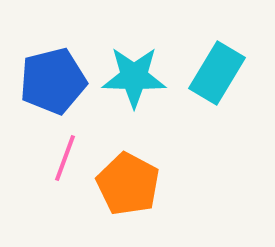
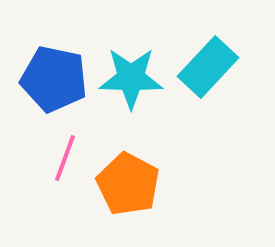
cyan rectangle: moved 9 px left, 6 px up; rotated 12 degrees clockwise
cyan star: moved 3 px left, 1 px down
blue pentagon: moved 1 px right, 2 px up; rotated 26 degrees clockwise
